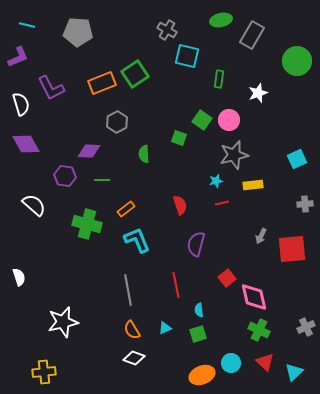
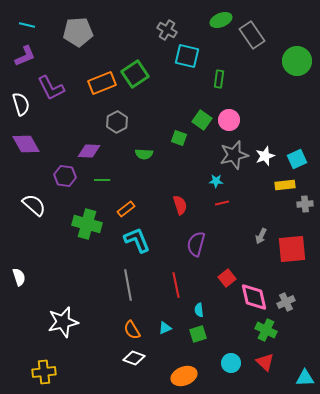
green ellipse at (221, 20): rotated 10 degrees counterclockwise
gray pentagon at (78, 32): rotated 8 degrees counterclockwise
gray rectangle at (252, 35): rotated 64 degrees counterclockwise
purple L-shape at (18, 57): moved 7 px right, 1 px up
white star at (258, 93): moved 7 px right, 63 px down
green semicircle at (144, 154): rotated 84 degrees counterclockwise
cyan star at (216, 181): rotated 16 degrees clockwise
yellow rectangle at (253, 185): moved 32 px right
gray line at (128, 290): moved 5 px up
gray cross at (306, 327): moved 20 px left, 25 px up
green cross at (259, 330): moved 7 px right
cyan triangle at (294, 372): moved 11 px right, 6 px down; rotated 42 degrees clockwise
orange ellipse at (202, 375): moved 18 px left, 1 px down
